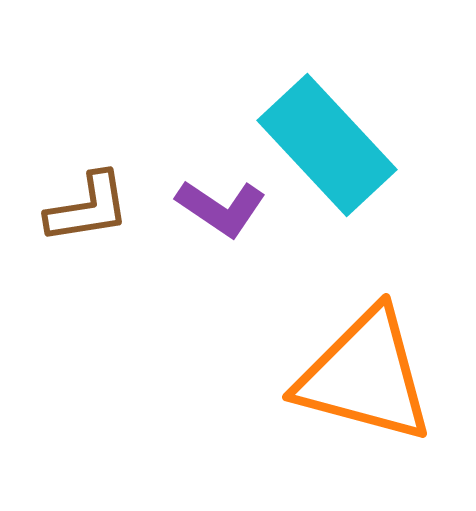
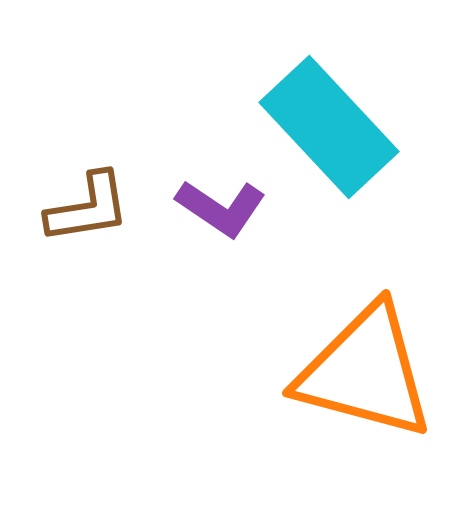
cyan rectangle: moved 2 px right, 18 px up
orange triangle: moved 4 px up
